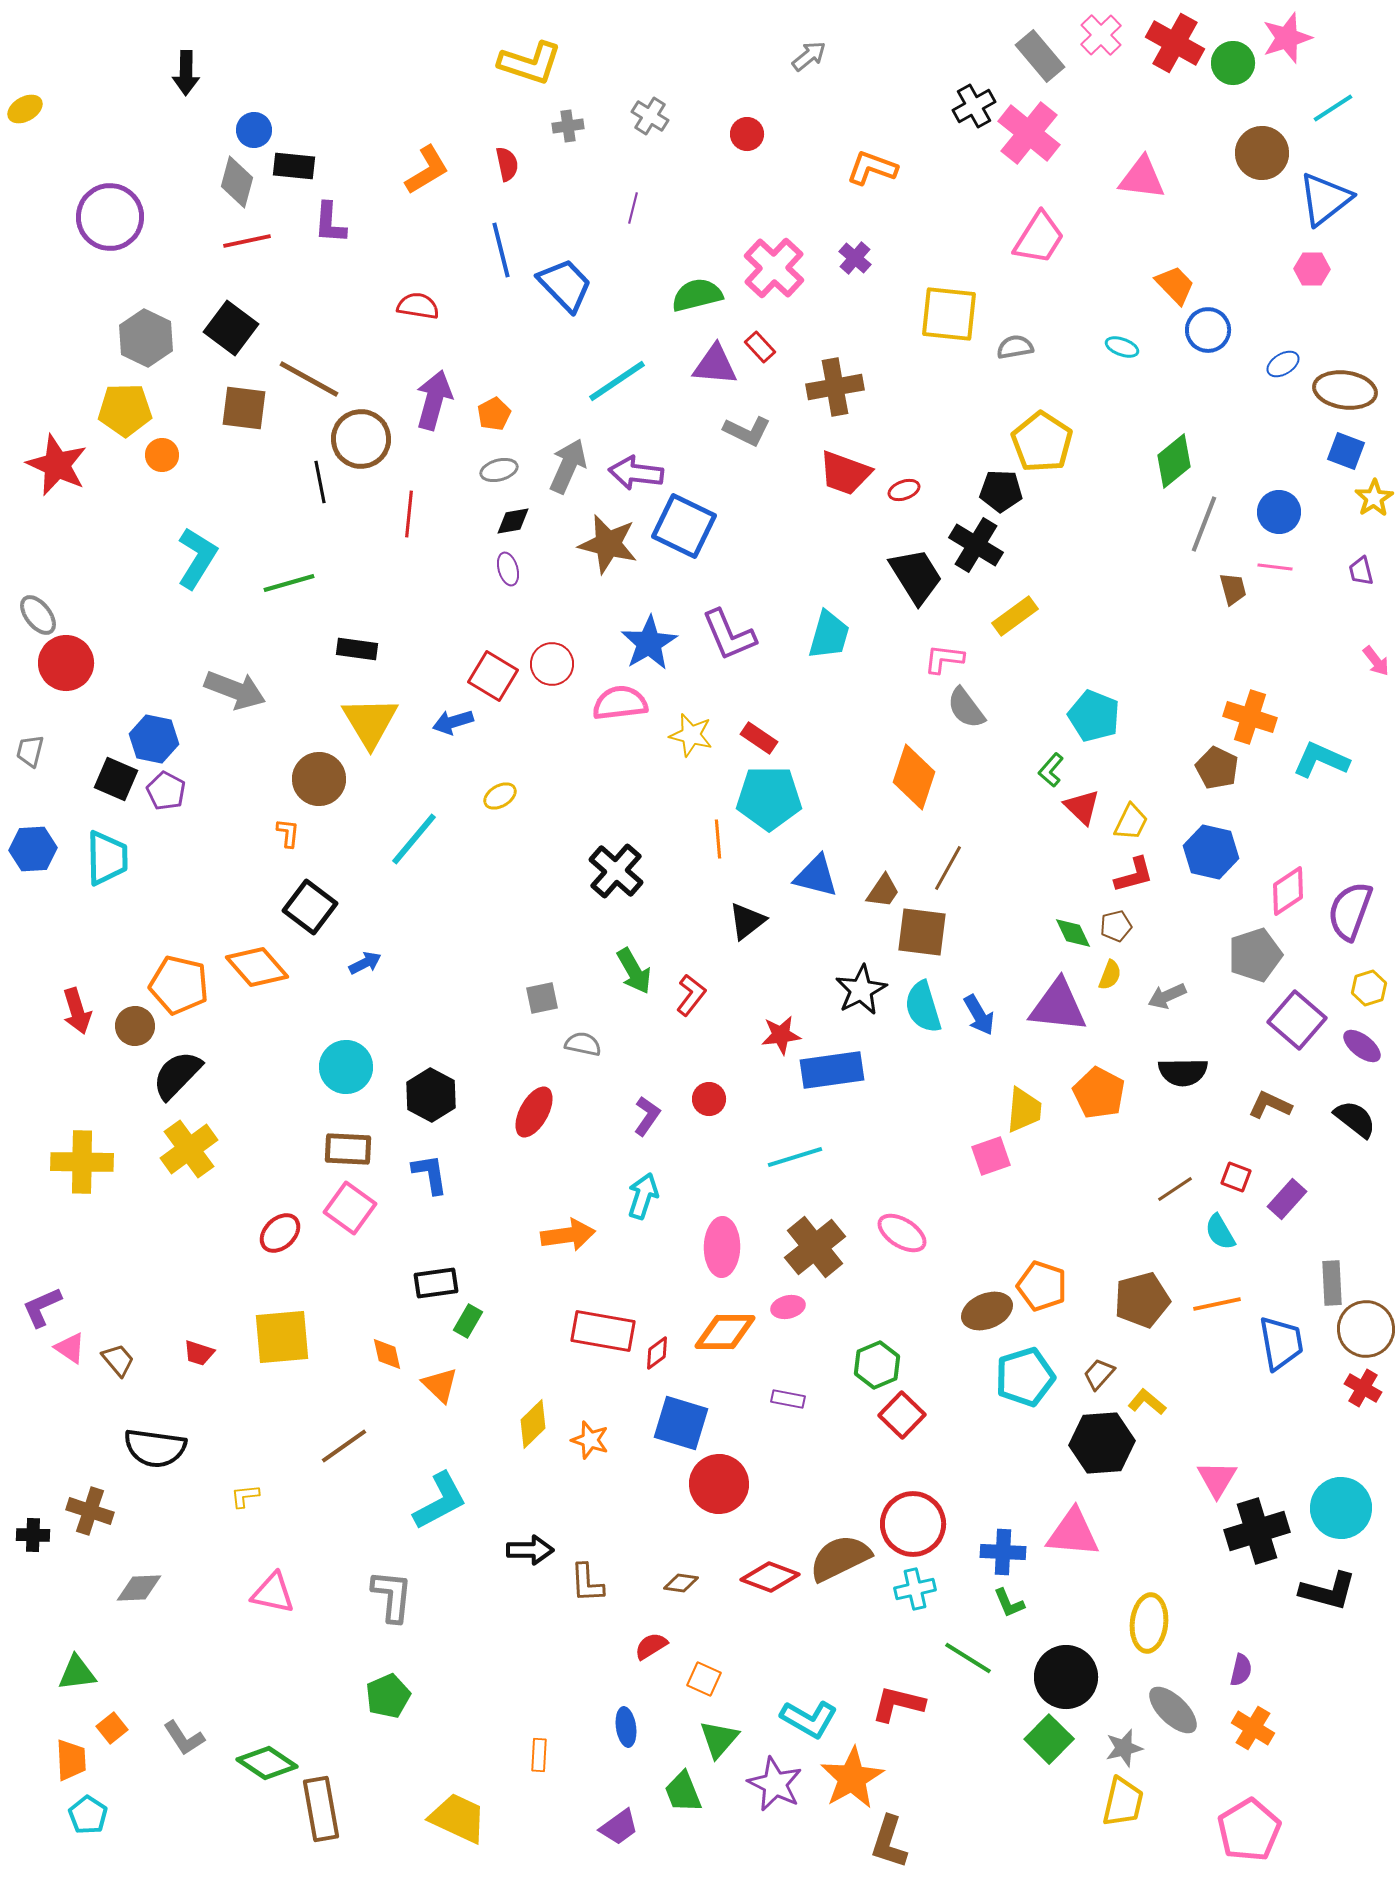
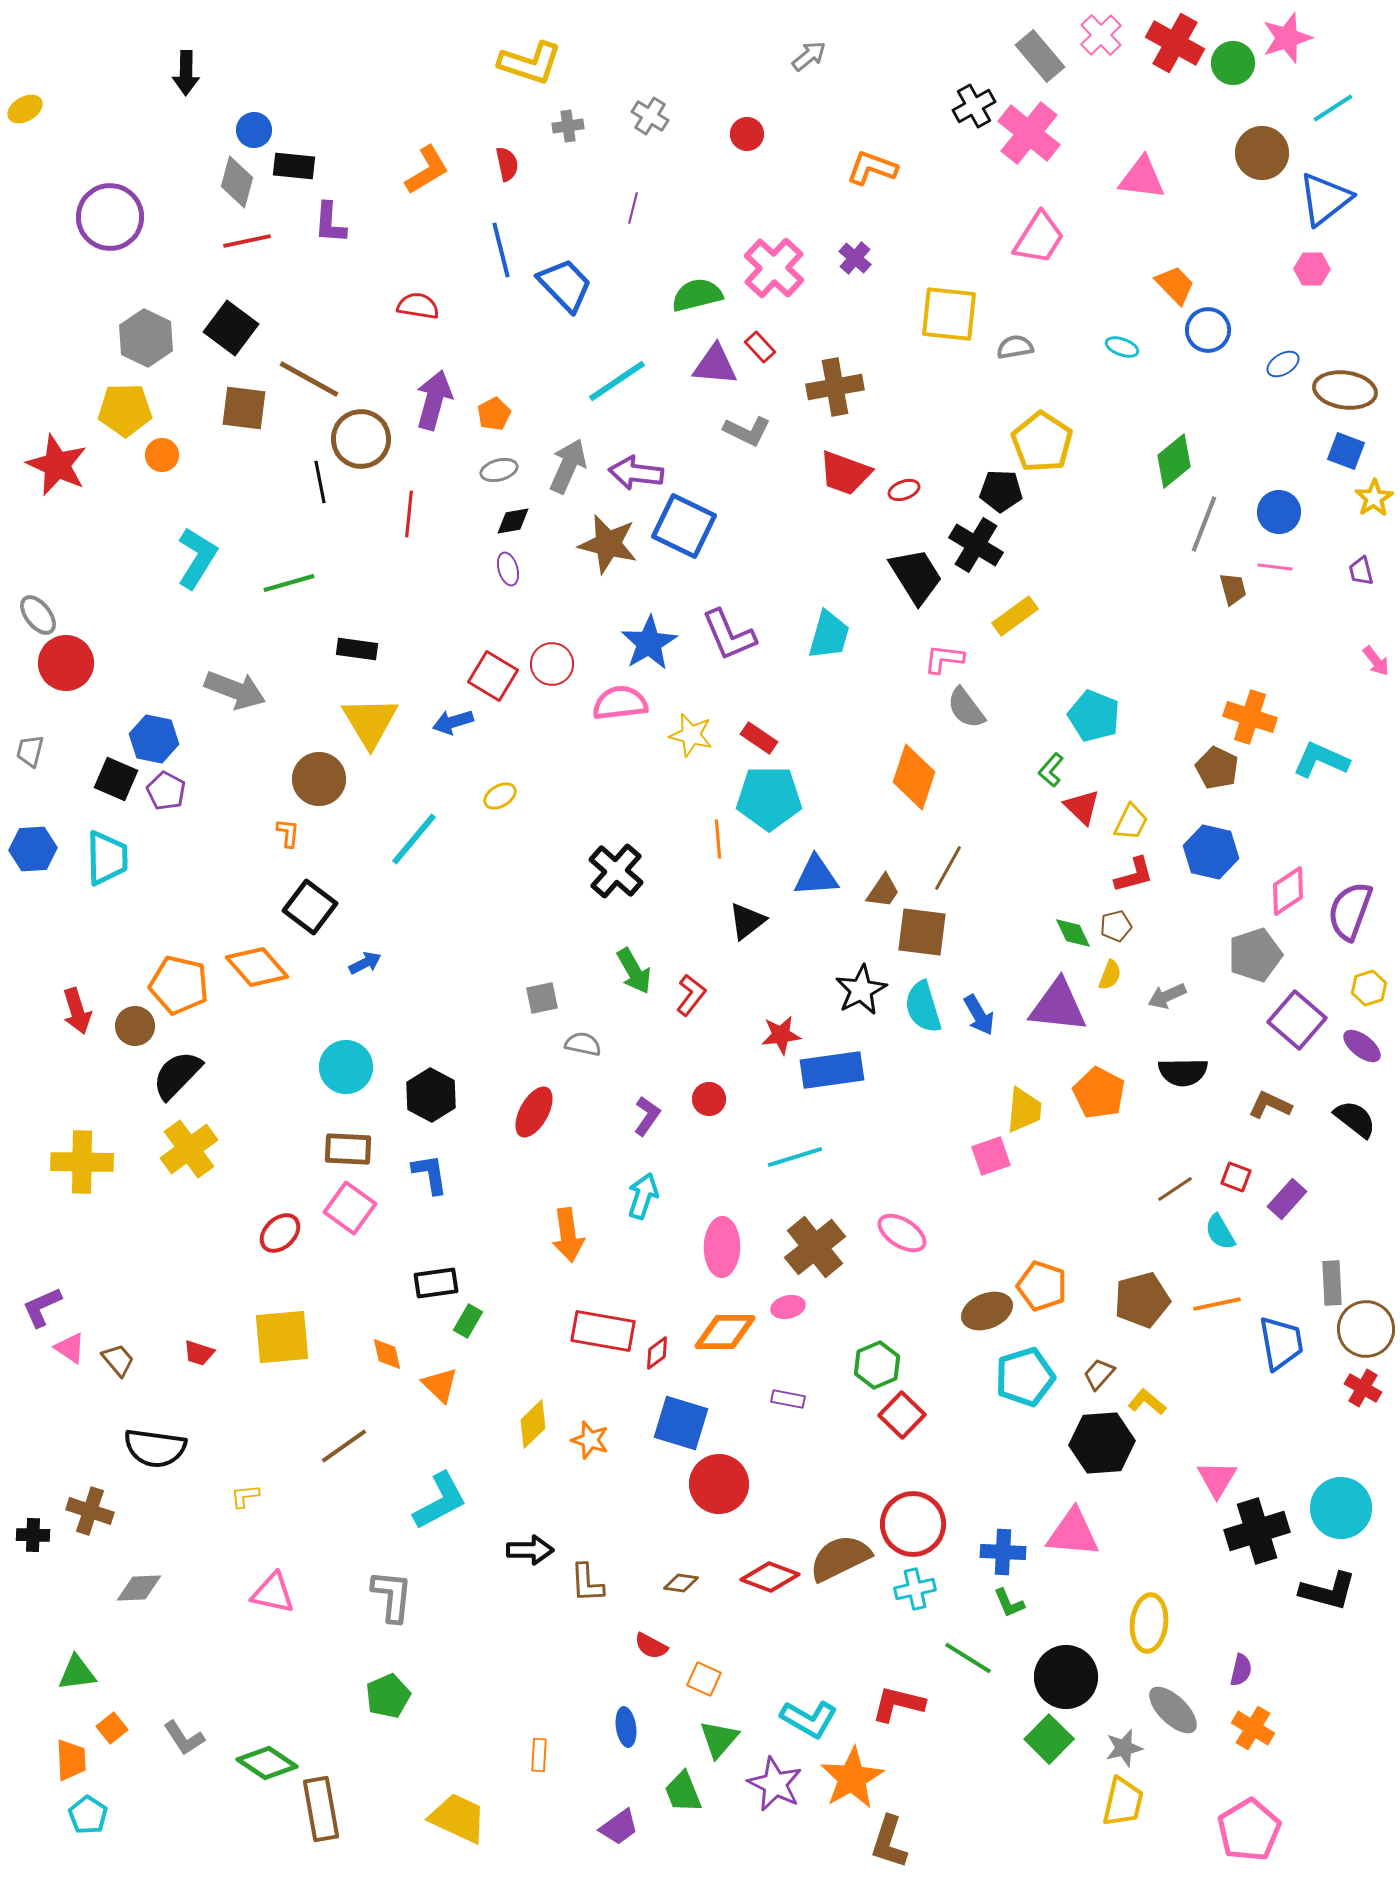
blue triangle at (816, 876): rotated 18 degrees counterclockwise
orange arrow at (568, 1235): rotated 90 degrees clockwise
red semicircle at (651, 1646): rotated 120 degrees counterclockwise
